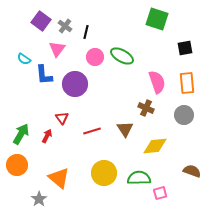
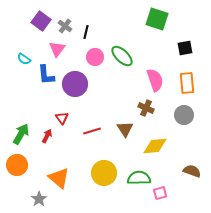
green ellipse: rotated 15 degrees clockwise
blue L-shape: moved 2 px right
pink semicircle: moved 2 px left, 2 px up
